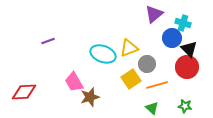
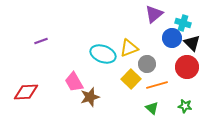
purple line: moved 7 px left
black triangle: moved 3 px right, 6 px up
yellow square: rotated 12 degrees counterclockwise
red diamond: moved 2 px right
